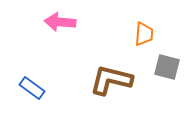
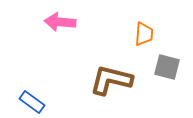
blue rectangle: moved 14 px down
